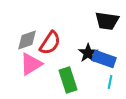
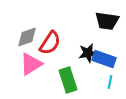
gray diamond: moved 3 px up
black star: rotated 24 degrees clockwise
